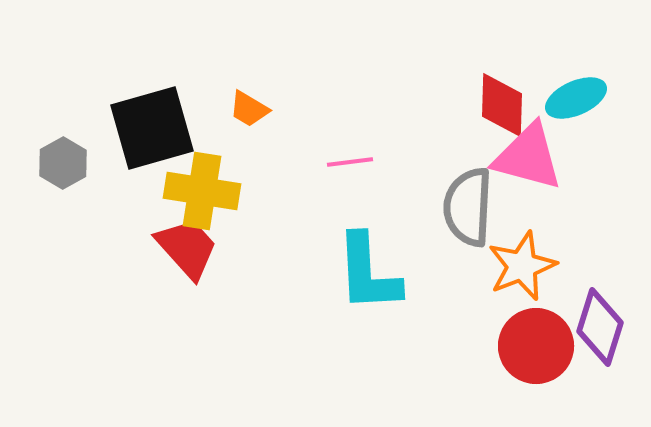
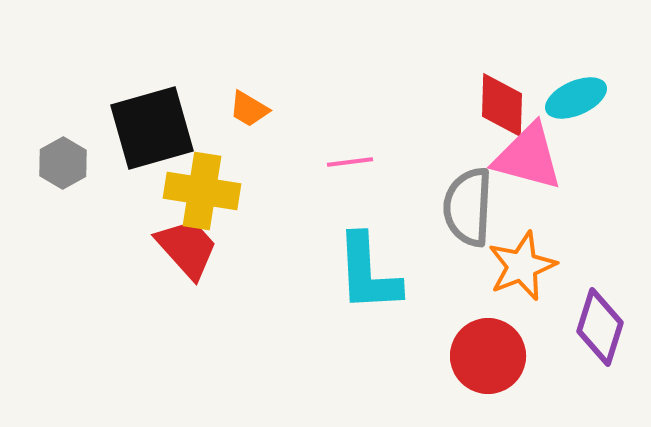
red circle: moved 48 px left, 10 px down
